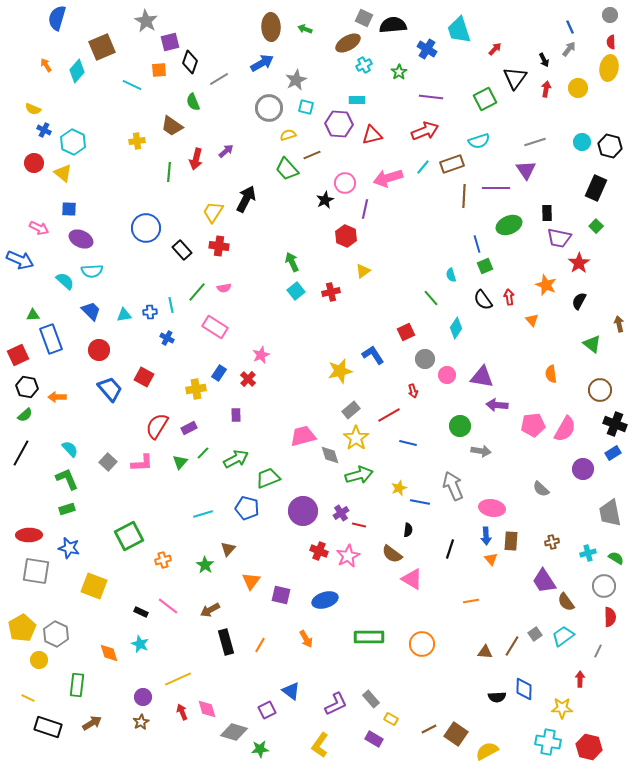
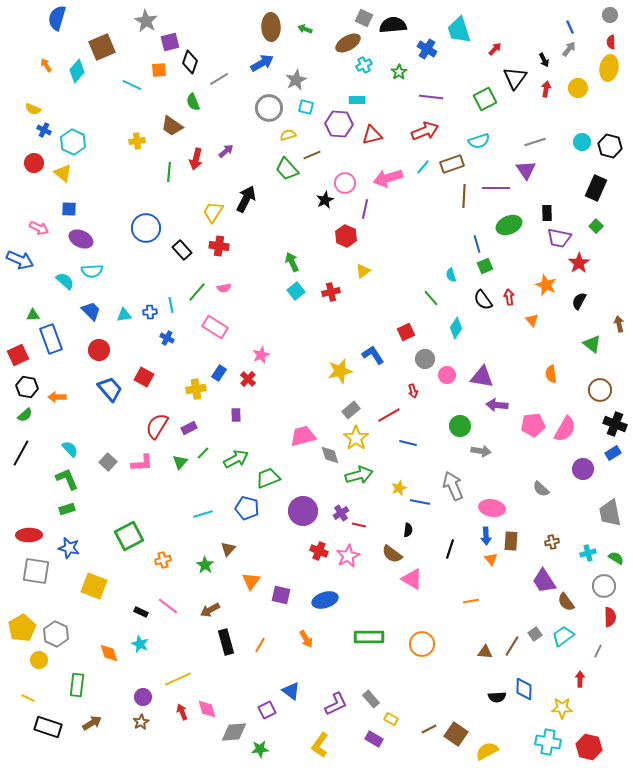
gray diamond at (234, 732): rotated 20 degrees counterclockwise
